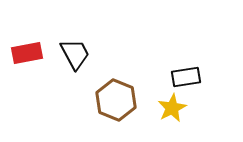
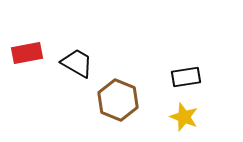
black trapezoid: moved 2 px right, 9 px down; rotated 32 degrees counterclockwise
brown hexagon: moved 2 px right
yellow star: moved 12 px right, 9 px down; rotated 24 degrees counterclockwise
